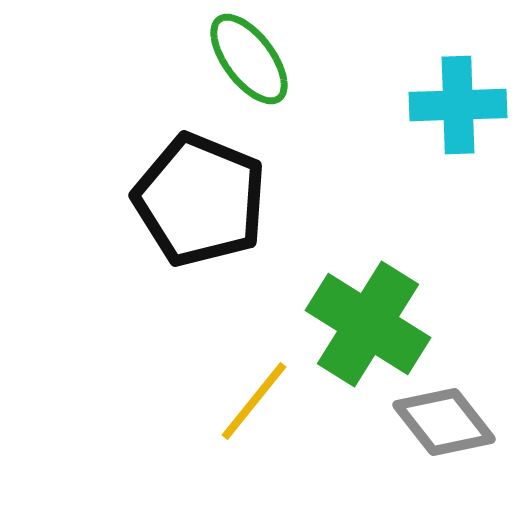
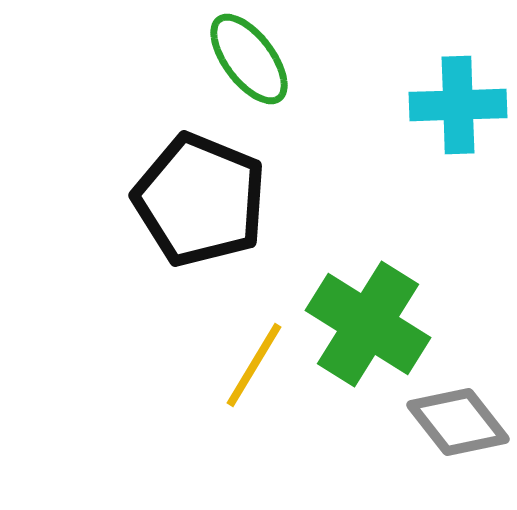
yellow line: moved 36 px up; rotated 8 degrees counterclockwise
gray diamond: moved 14 px right
